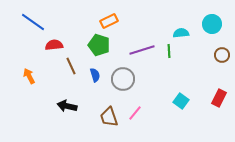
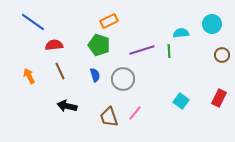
brown line: moved 11 px left, 5 px down
